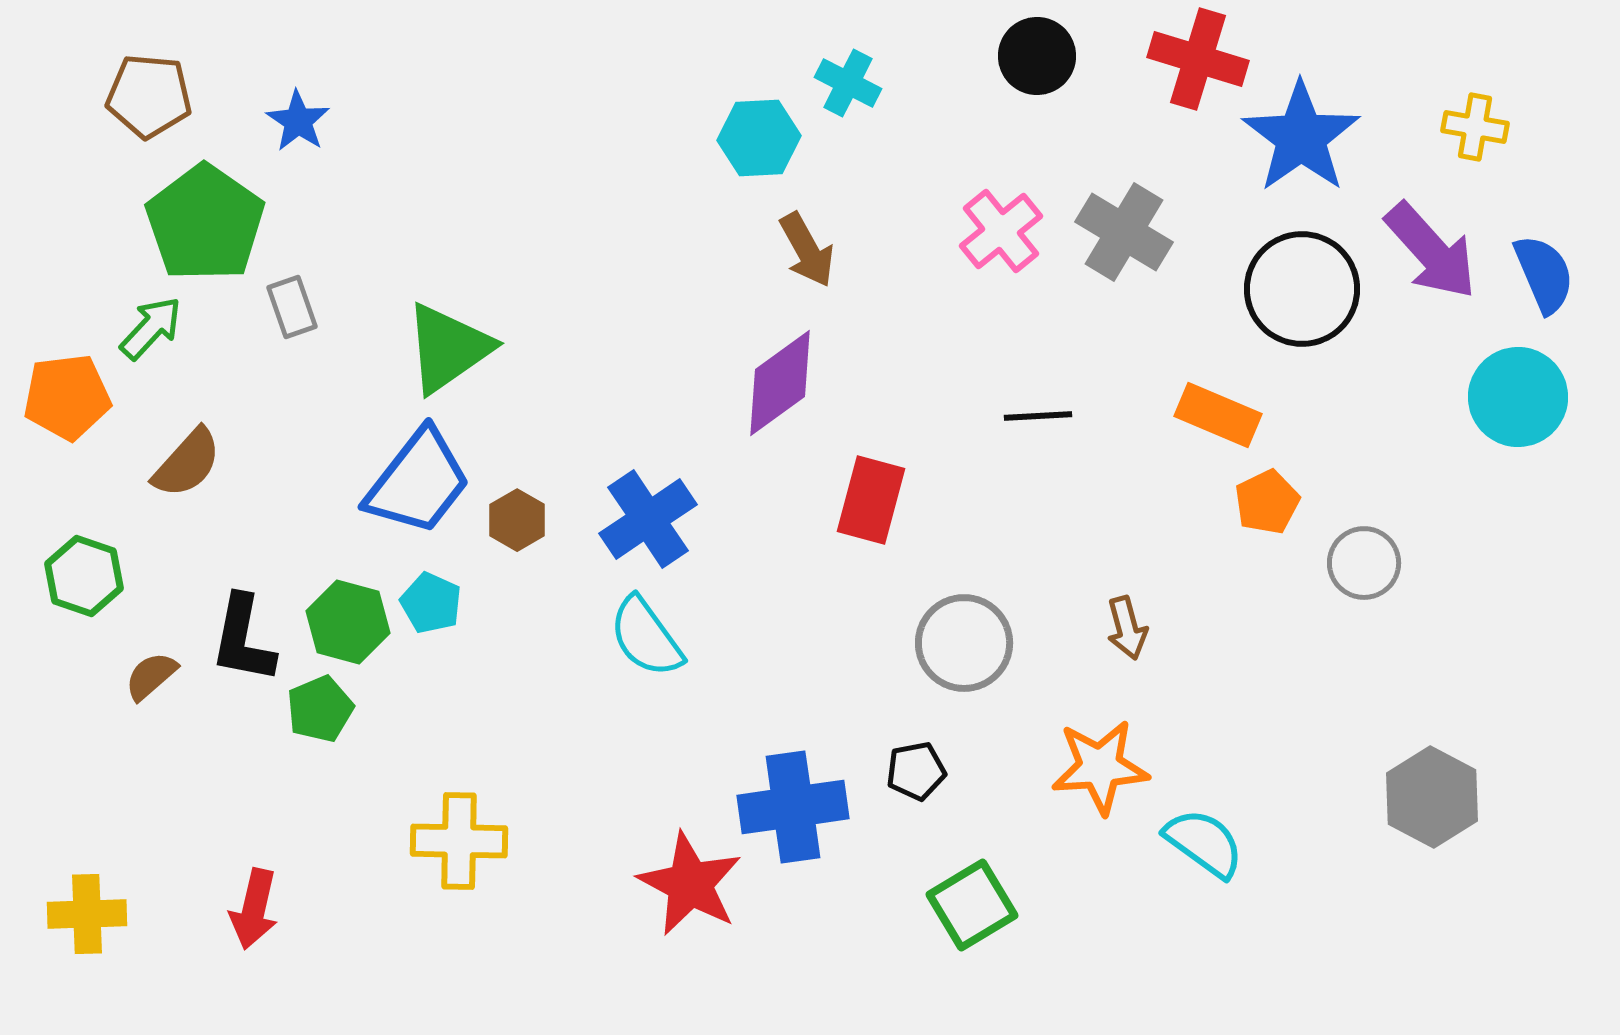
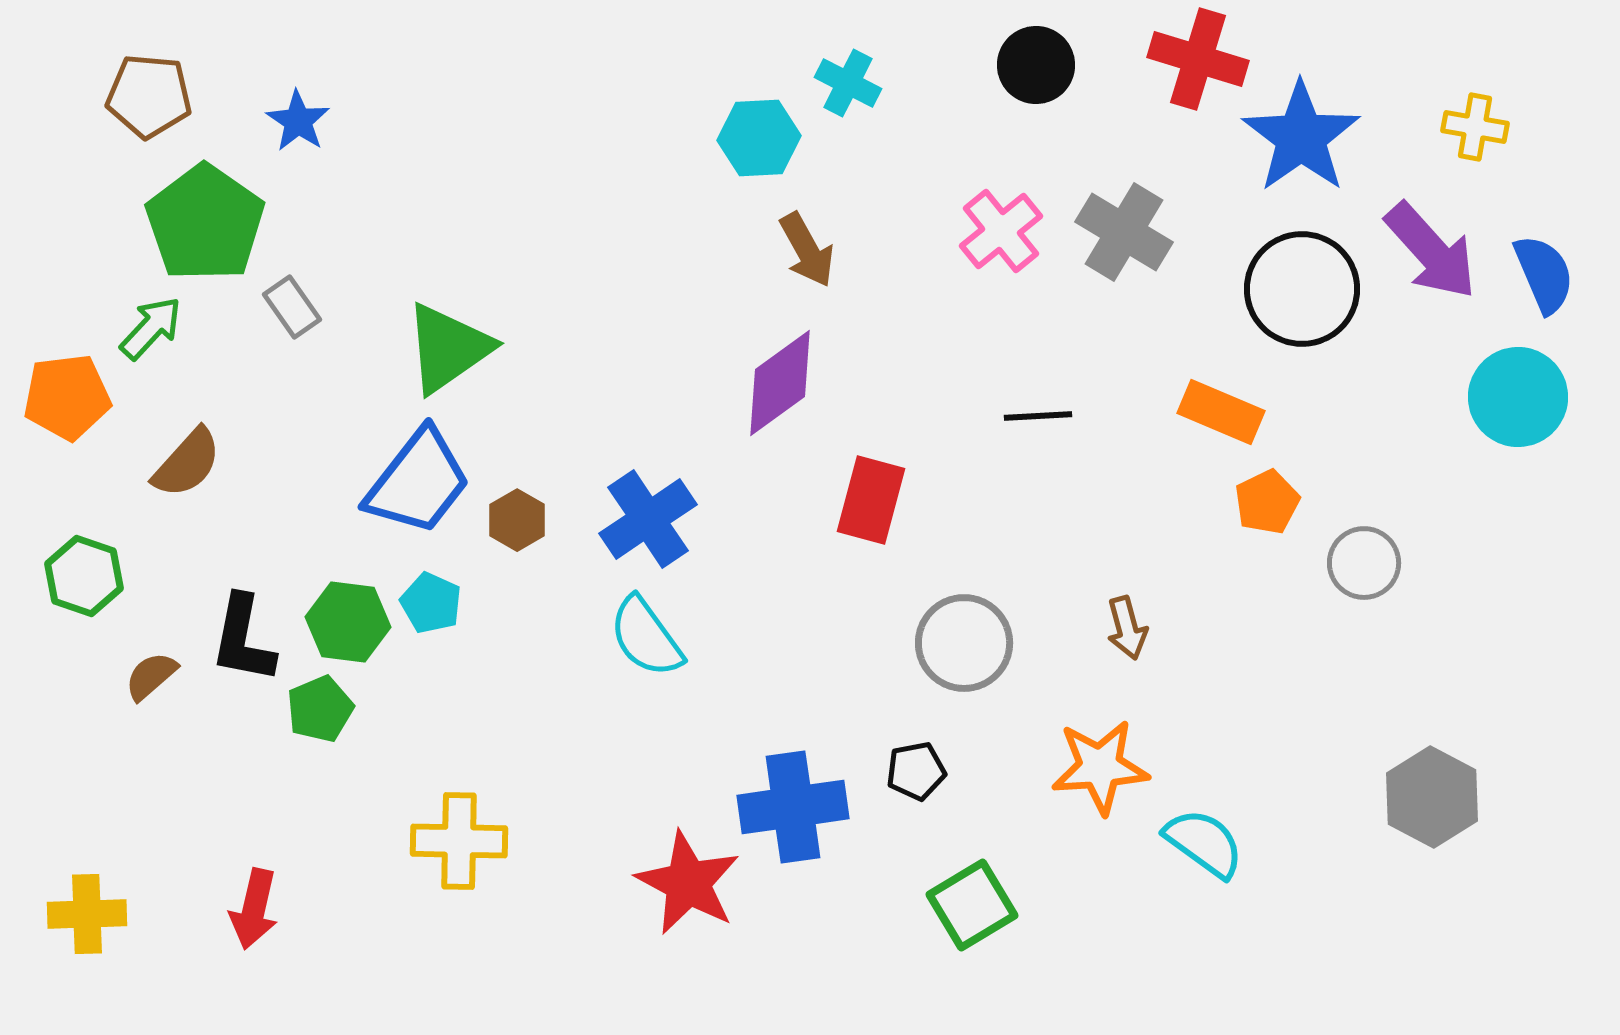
black circle at (1037, 56): moved 1 px left, 9 px down
gray rectangle at (292, 307): rotated 16 degrees counterclockwise
orange rectangle at (1218, 415): moved 3 px right, 3 px up
green hexagon at (348, 622): rotated 8 degrees counterclockwise
red star at (690, 884): moved 2 px left, 1 px up
